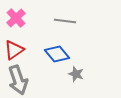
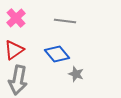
gray arrow: rotated 28 degrees clockwise
